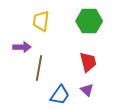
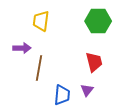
green hexagon: moved 9 px right
purple arrow: moved 1 px down
red trapezoid: moved 6 px right
purple triangle: rotated 24 degrees clockwise
blue trapezoid: moved 2 px right; rotated 30 degrees counterclockwise
